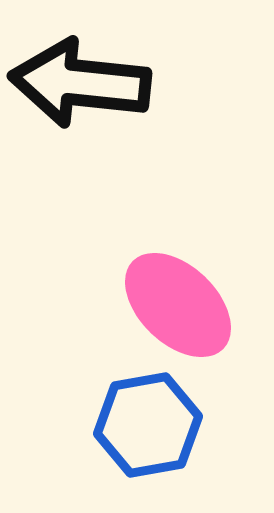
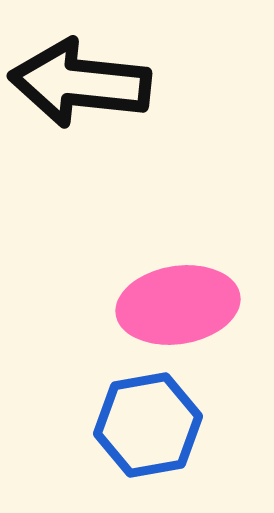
pink ellipse: rotated 53 degrees counterclockwise
